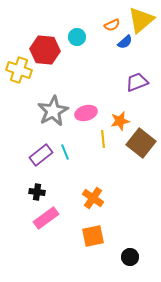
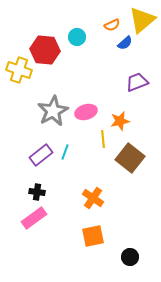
yellow triangle: moved 1 px right
blue semicircle: moved 1 px down
pink ellipse: moved 1 px up
brown square: moved 11 px left, 15 px down
cyan line: rotated 42 degrees clockwise
pink rectangle: moved 12 px left
